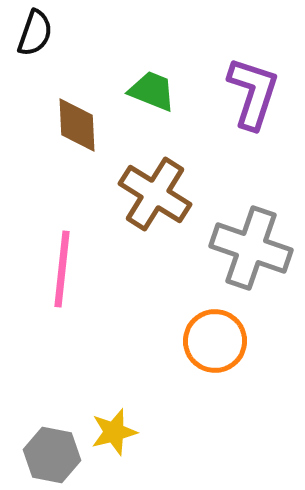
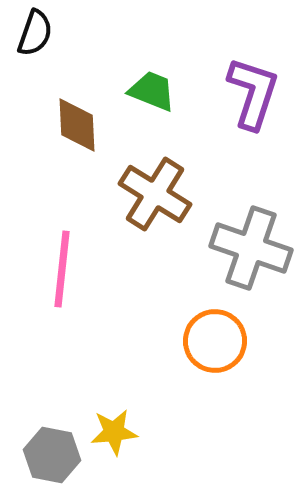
yellow star: rotated 9 degrees clockwise
